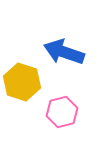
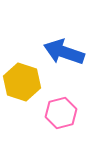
pink hexagon: moved 1 px left, 1 px down
